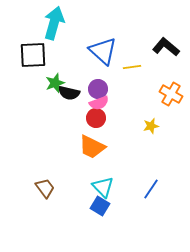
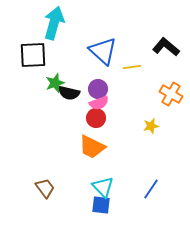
blue square: moved 1 px right, 1 px up; rotated 24 degrees counterclockwise
